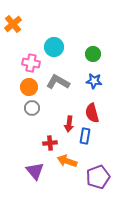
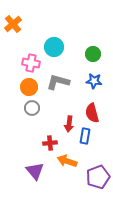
gray L-shape: rotated 15 degrees counterclockwise
